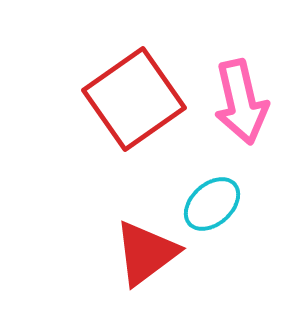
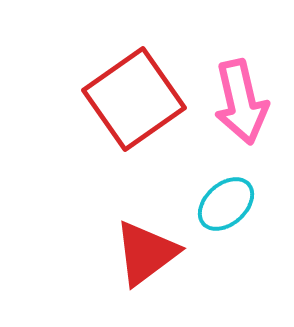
cyan ellipse: moved 14 px right
